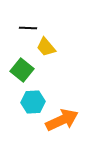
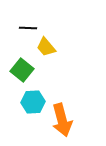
orange arrow: rotated 100 degrees clockwise
